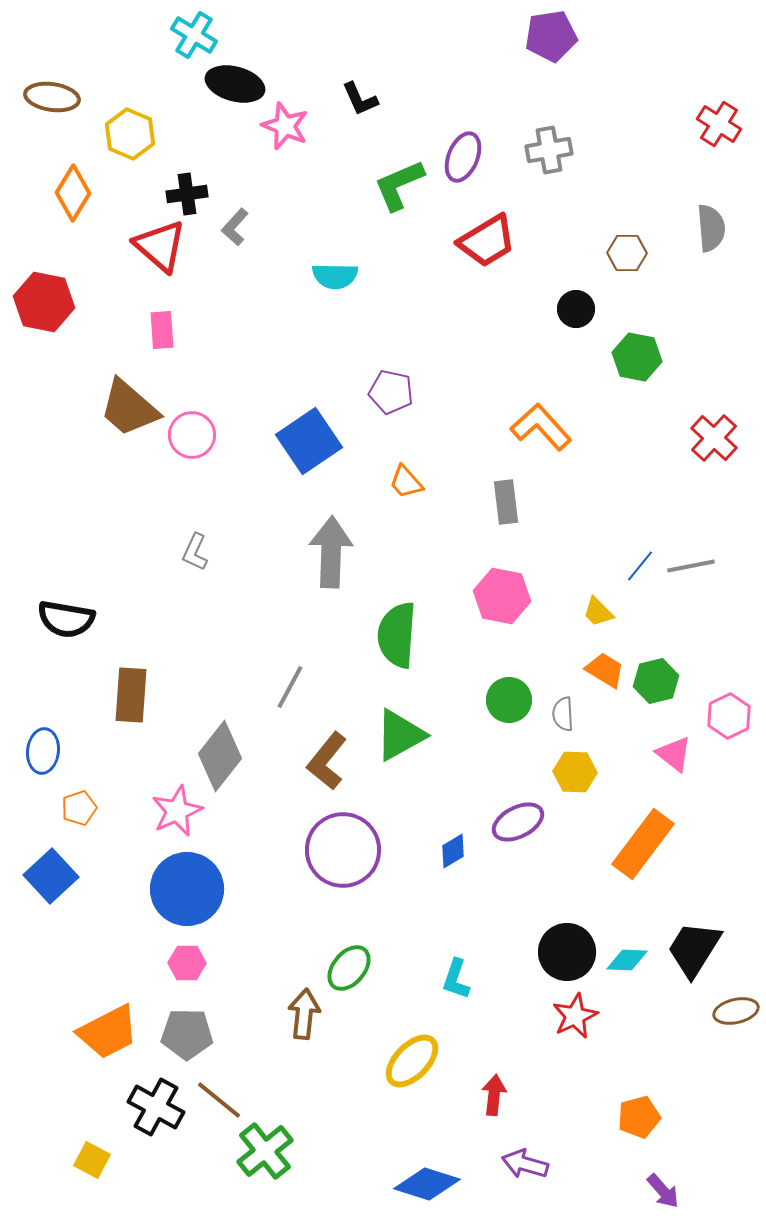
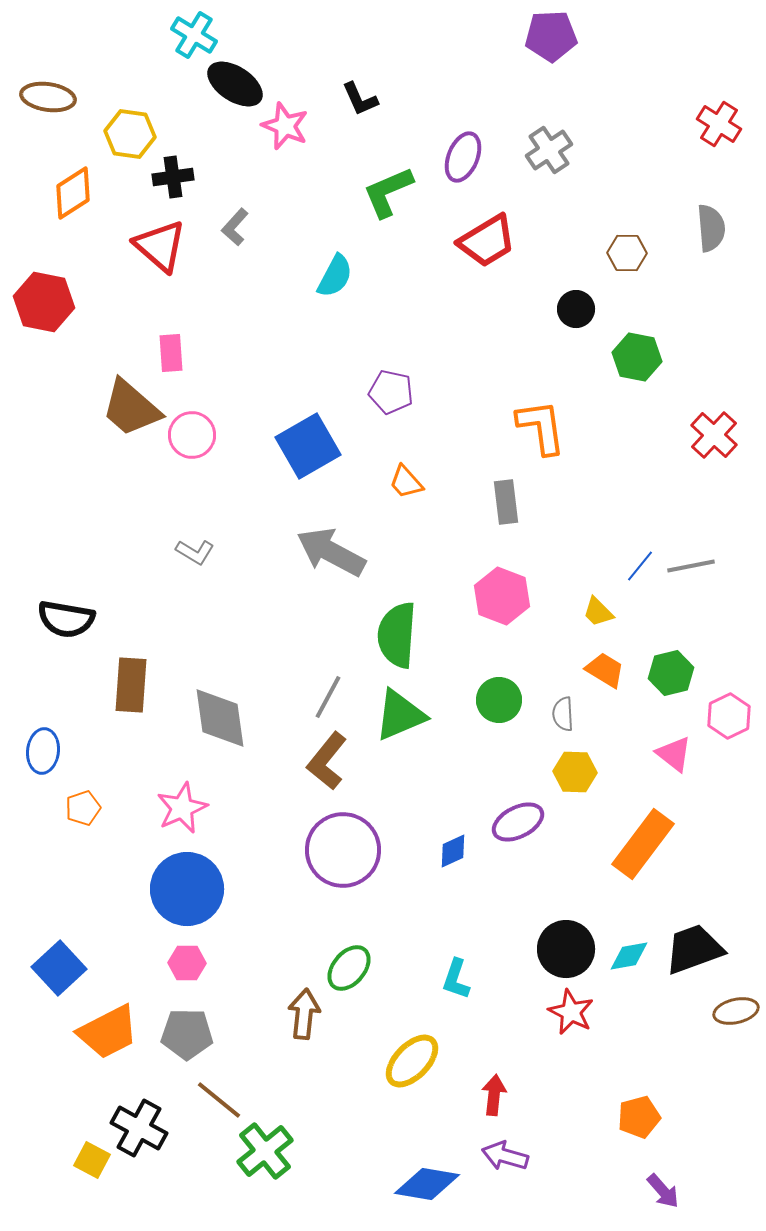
purple pentagon at (551, 36): rotated 6 degrees clockwise
black ellipse at (235, 84): rotated 18 degrees clockwise
brown ellipse at (52, 97): moved 4 px left
yellow hexagon at (130, 134): rotated 15 degrees counterclockwise
gray cross at (549, 150): rotated 24 degrees counterclockwise
green L-shape at (399, 185): moved 11 px left, 7 px down
orange diamond at (73, 193): rotated 26 degrees clockwise
black cross at (187, 194): moved 14 px left, 17 px up
cyan semicircle at (335, 276): rotated 63 degrees counterclockwise
pink rectangle at (162, 330): moved 9 px right, 23 px down
brown trapezoid at (129, 408): moved 2 px right
orange L-shape at (541, 427): rotated 34 degrees clockwise
red cross at (714, 438): moved 3 px up
blue square at (309, 441): moved 1 px left, 5 px down; rotated 4 degrees clockwise
gray L-shape at (195, 552): rotated 84 degrees counterclockwise
gray arrow at (331, 552): rotated 64 degrees counterclockwise
pink hexagon at (502, 596): rotated 10 degrees clockwise
green hexagon at (656, 681): moved 15 px right, 8 px up
gray line at (290, 687): moved 38 px right, 10 px down
brown rectangle at (131, 695): moved 10 px up
green circle at (509, 700): moved 10 px left
green triangle at (400, 735): moved 20 px up; rotated 6 degrees clockwise
gray diamond at (220, 756): moved 38 px up; rotated 46 degrees counterclockwise
orange pentagon at (79, 808): moved 4 px right
pink star at (177, 811): moved 5 px right, 3 px up
blue diamond at (453, 851): rotated 6 degrees clockwise
blue square at (51, 876): moved 8 px right, 92 px down
black trapezoid at (694, 949): rotated 38 degrees clockwise
black circle at (567, 952): moved 1 px left, 3 px up
cyan diamond at (627, 960): moved 2 px right, 4 px up; rotated 12 degrees counterclockwise
red star at (575, 1016): moved 4 px left, 4 px up; rotated 21 degrees counterclockwise
black cross at (156, 1107): moved 17 px left, 21 px down
purple arrow at (525, 1164): moved 20 px left, 8 px up
blue diamond at (427, 1184): rotated 8 degrees counterclockwise
